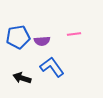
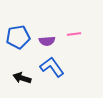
purple semicircle: moved 5 px right
